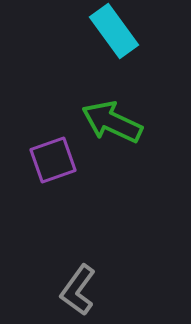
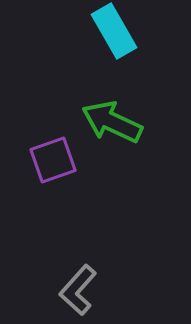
cyan rectangle: rotated 6 degrees clockwise
gray L-shape: rotated 6 degrees clockwise
